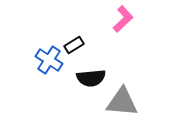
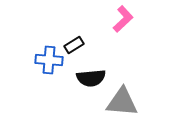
blue cross: rotated 28 degrees counterclockwise
